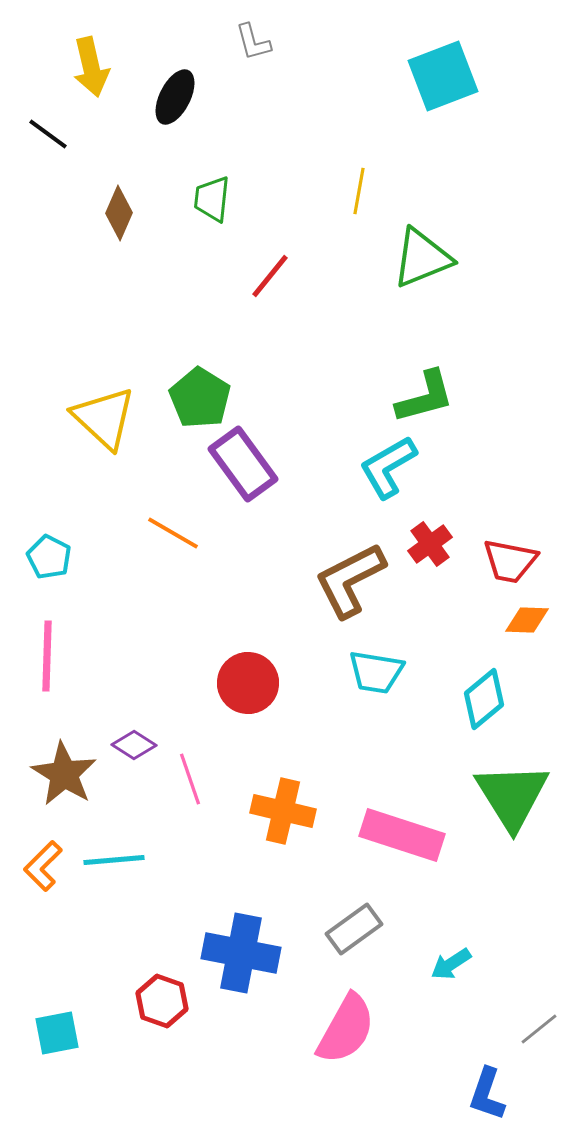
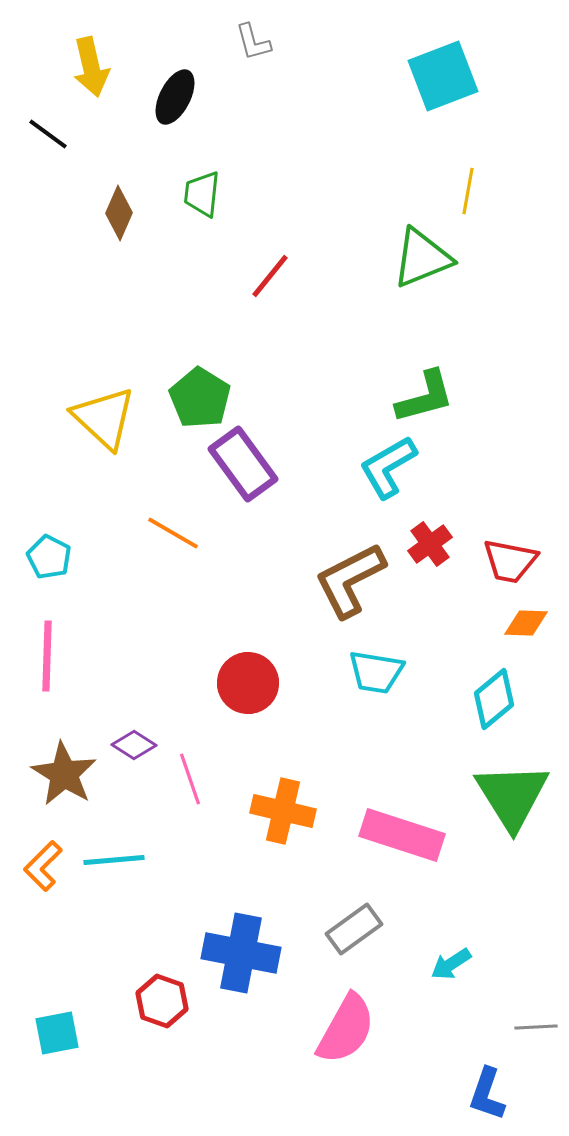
yellow line at (359, 191): moved 109 px right
green trapezoid at (212, 199): moved 10 px left, 5 px up
orange diamond at (527, 620): moved 1 px left, 3 px down
cyan diamond at (484, 699): moved 10 px right
gray line at (539, 1029): moved 3 px left, 2 px up; rotated 36 degrees clockwise
